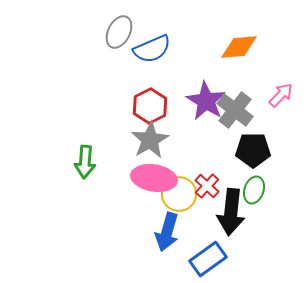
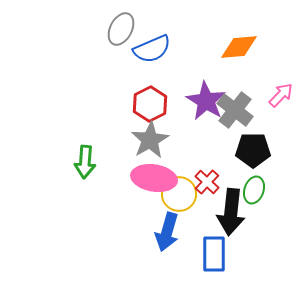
gray ellipse: moved 2 px right, 3 px up
red hexagon: moved 2 px up
red cross: moved 4 px up
blue rectangle: moved 6 px right, 5 px up; rotated 54 degrees counterclockwise
